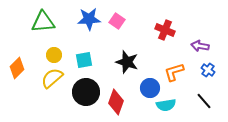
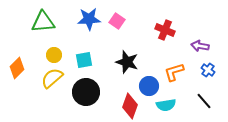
blue circle: moved 1 px left, 2 px up
red diamond: moved 14 px right, 4 px down
